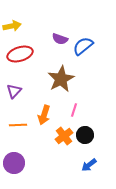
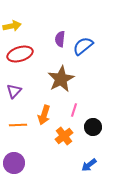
purple semicircle: rotated 77 degrees clockwise
black circle: moved 8 px right, 8 px up
